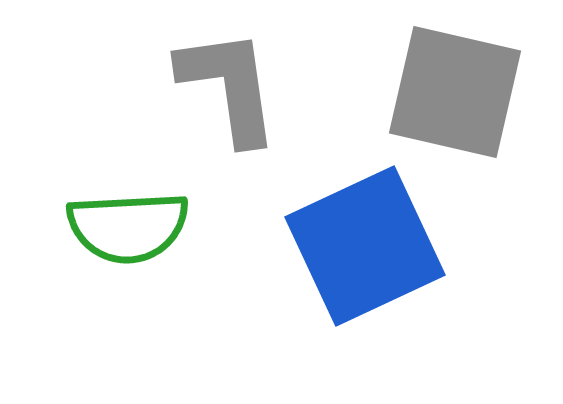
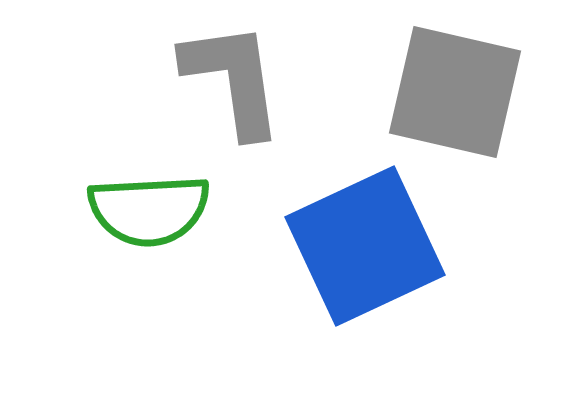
gray L-shape: moved 4 px right, 7 px up
green semicircle: moved 21 px right, 17 px up
